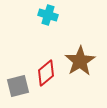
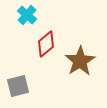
cyan cross: moved 21 px left; rotated 24 degrees clockwise
red diamond: moved 29 px up
